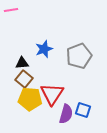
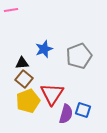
yellow pentagon: moved 2 px left, 2 px down; rotated 25 degrees counterclockwise
